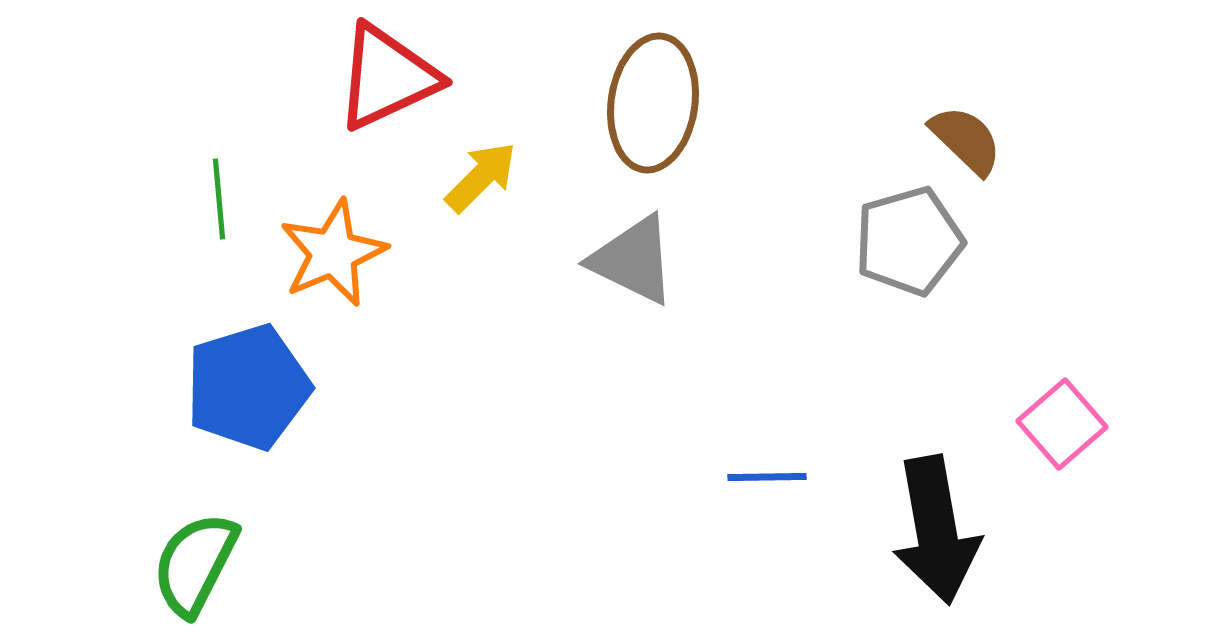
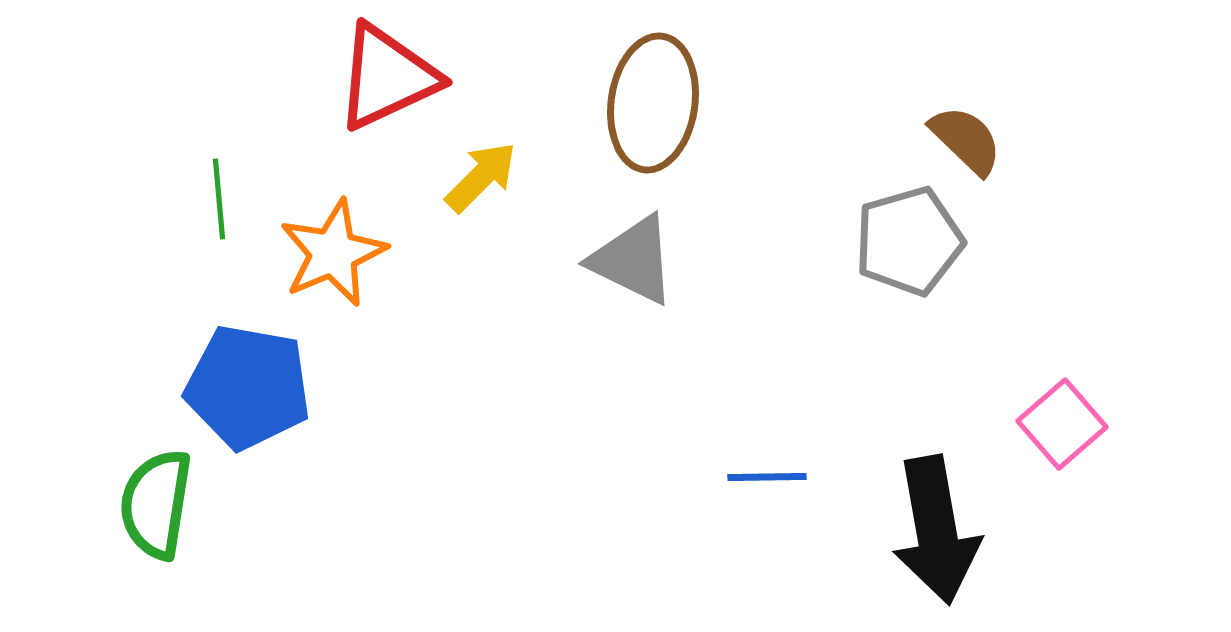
blue pentagon: rotated 27 degrees clockwise
green semicircle: moved 39 px left, 60 px up; rotated 18 degrees counterclockwise
